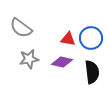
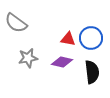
gray semicircle: moved 5 px left, 5 px up
gray star: moved 1 px left, 1 px up
